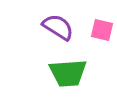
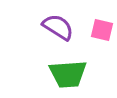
green trapezoid: moved 1 px down
